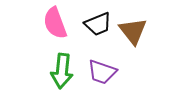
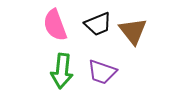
pink semicircle: moved 2 px down
